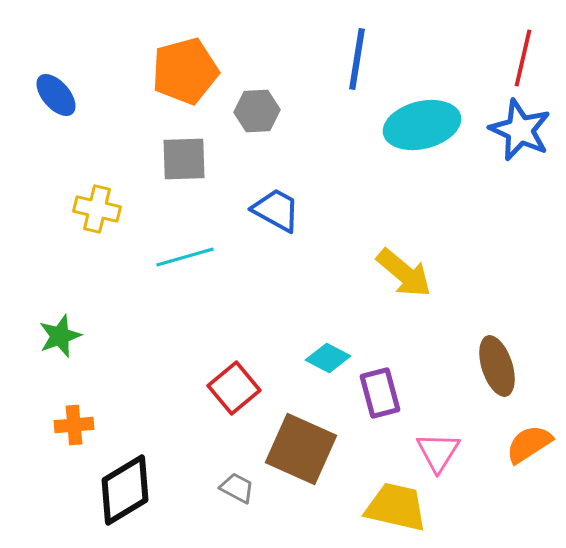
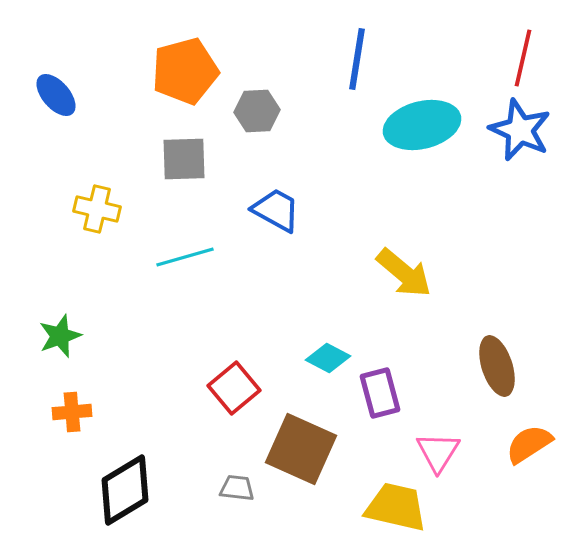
orange cross: moved 2 px left, 13 px up
gray trapezoid: rotated 21 degrees counterclockwise
